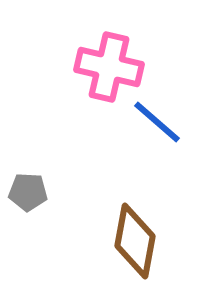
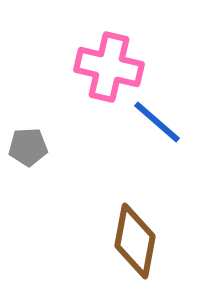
gray pentagon: moved 45 px up; rotated 6 degrees counterclockwise
